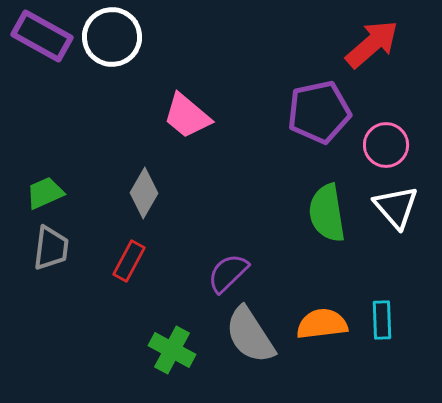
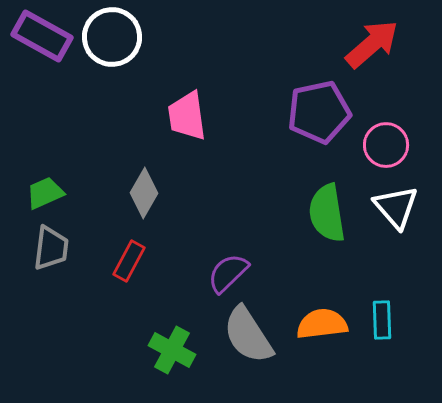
pink trapezoid: rotated 42 degrees clockwise
gray semicircle: moved 2 px left
